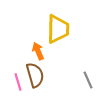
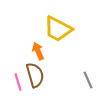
yellow trapezoid: rotated 116 degrees clockwise
